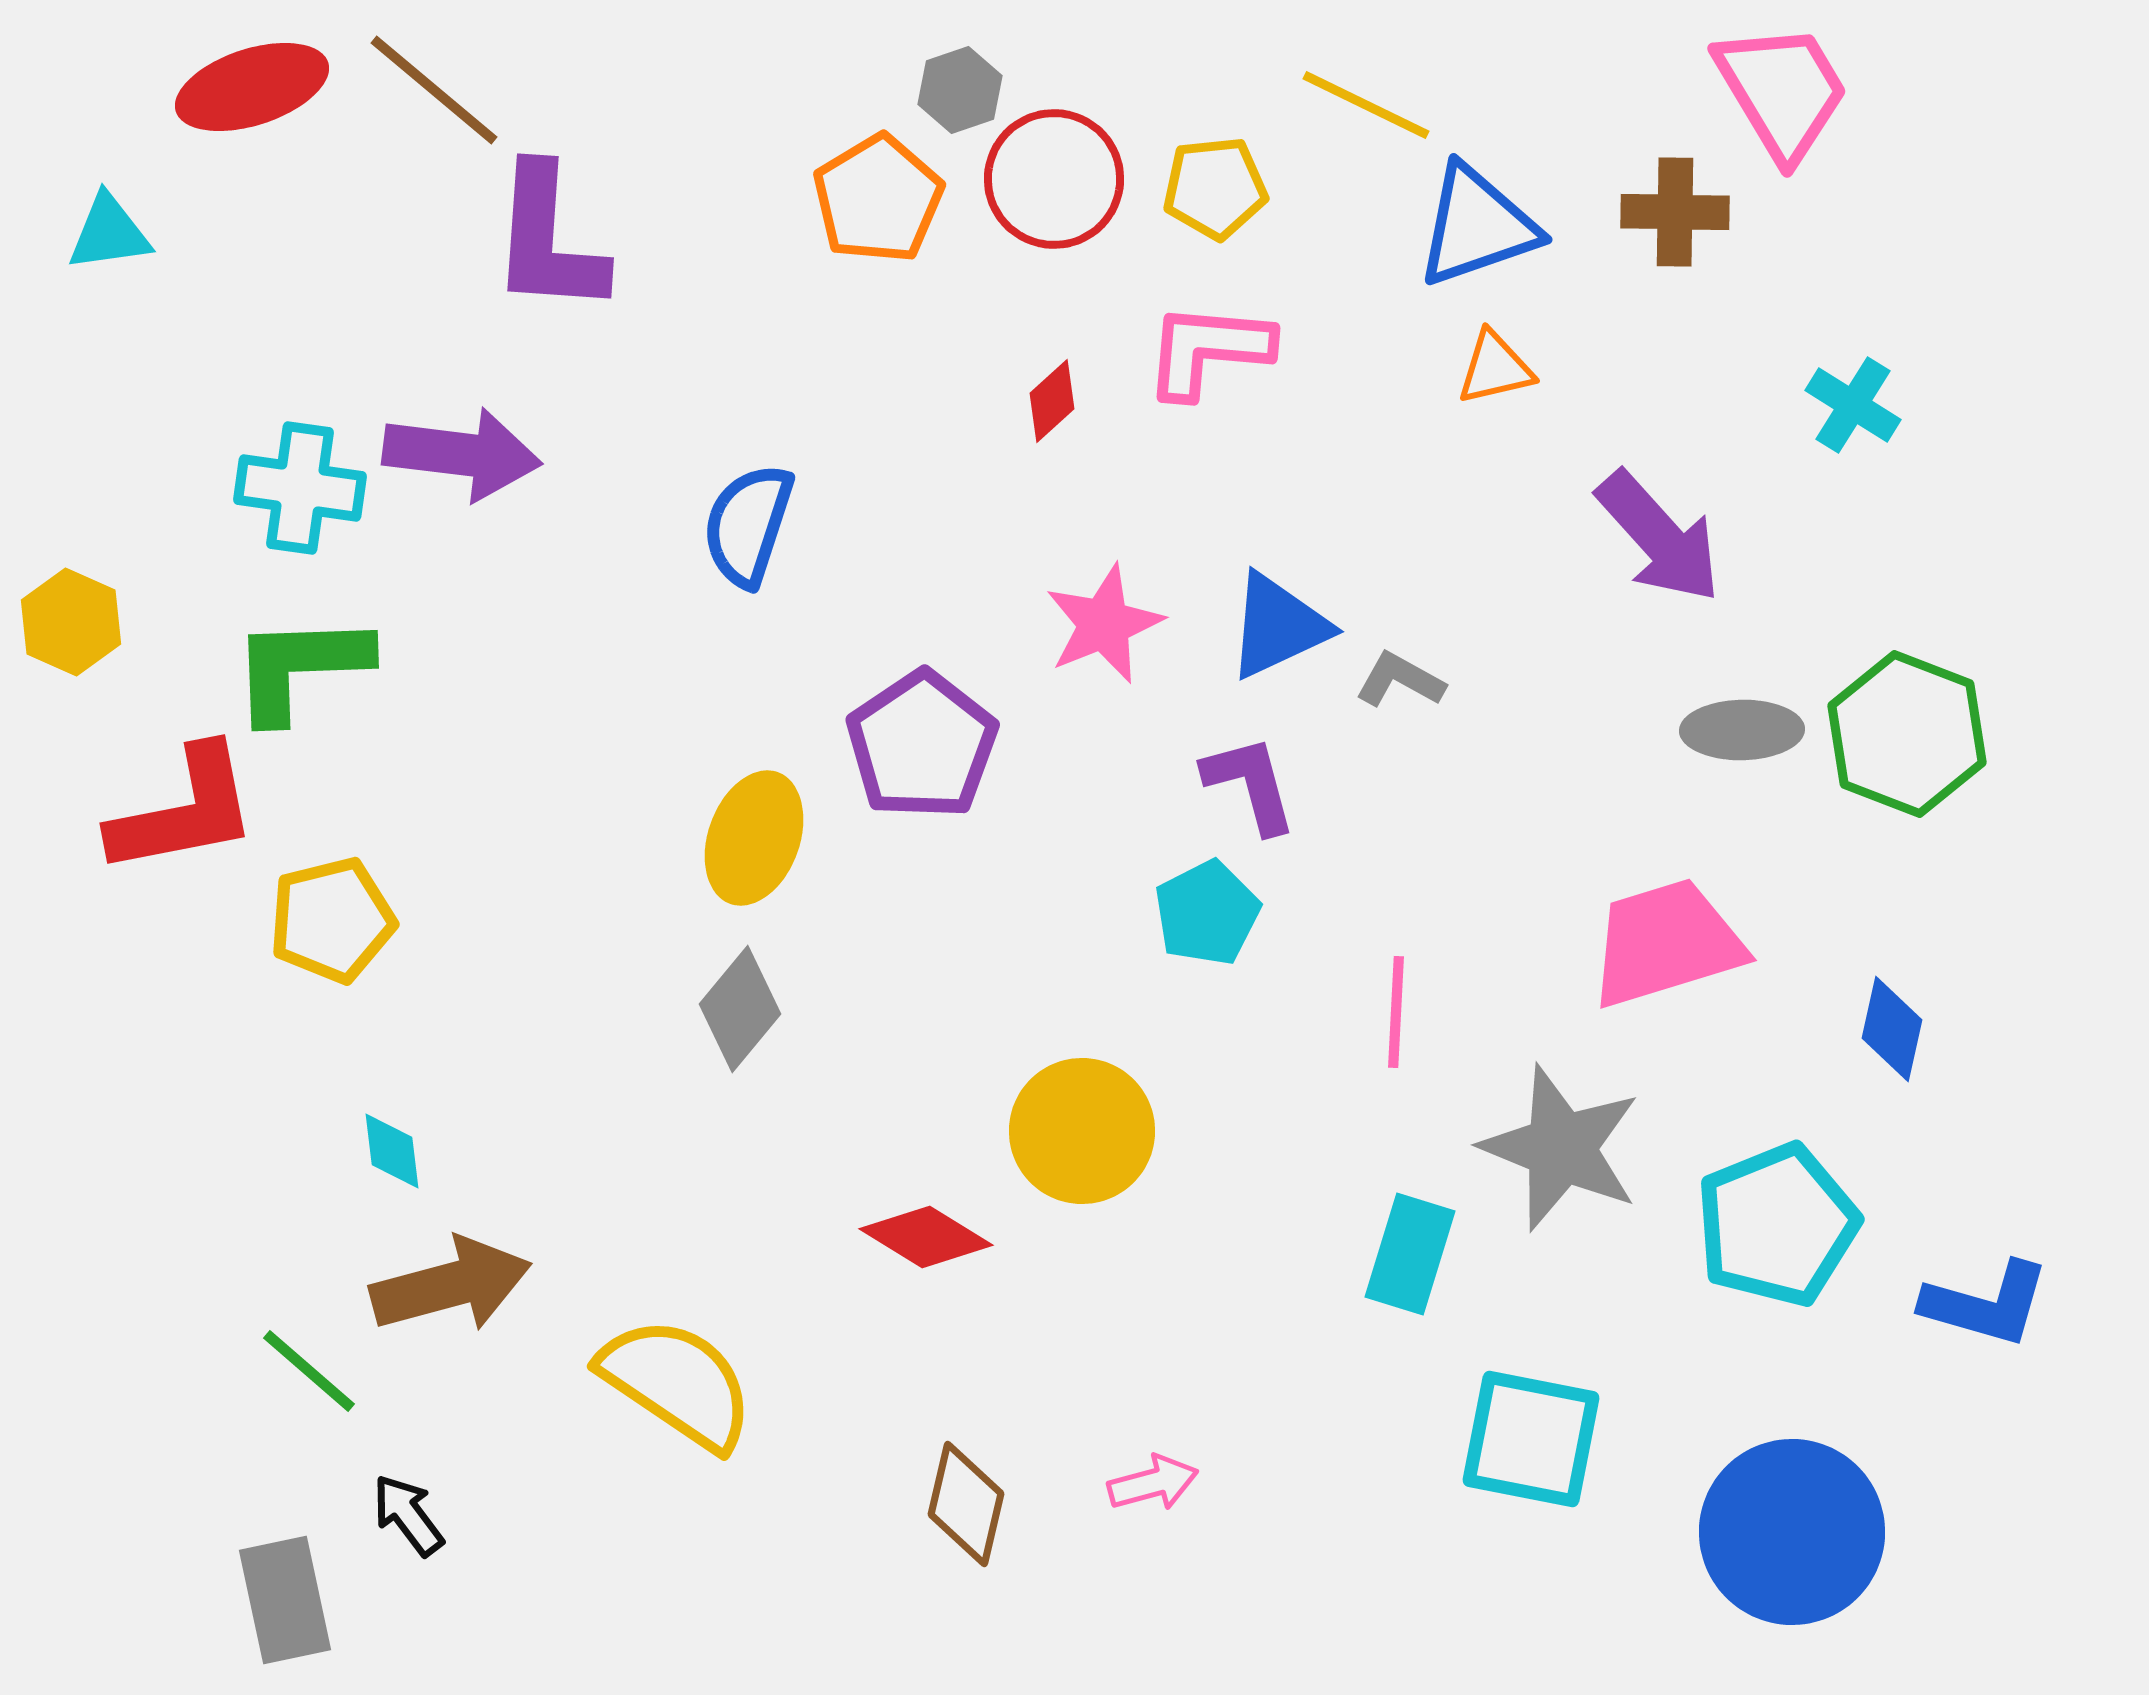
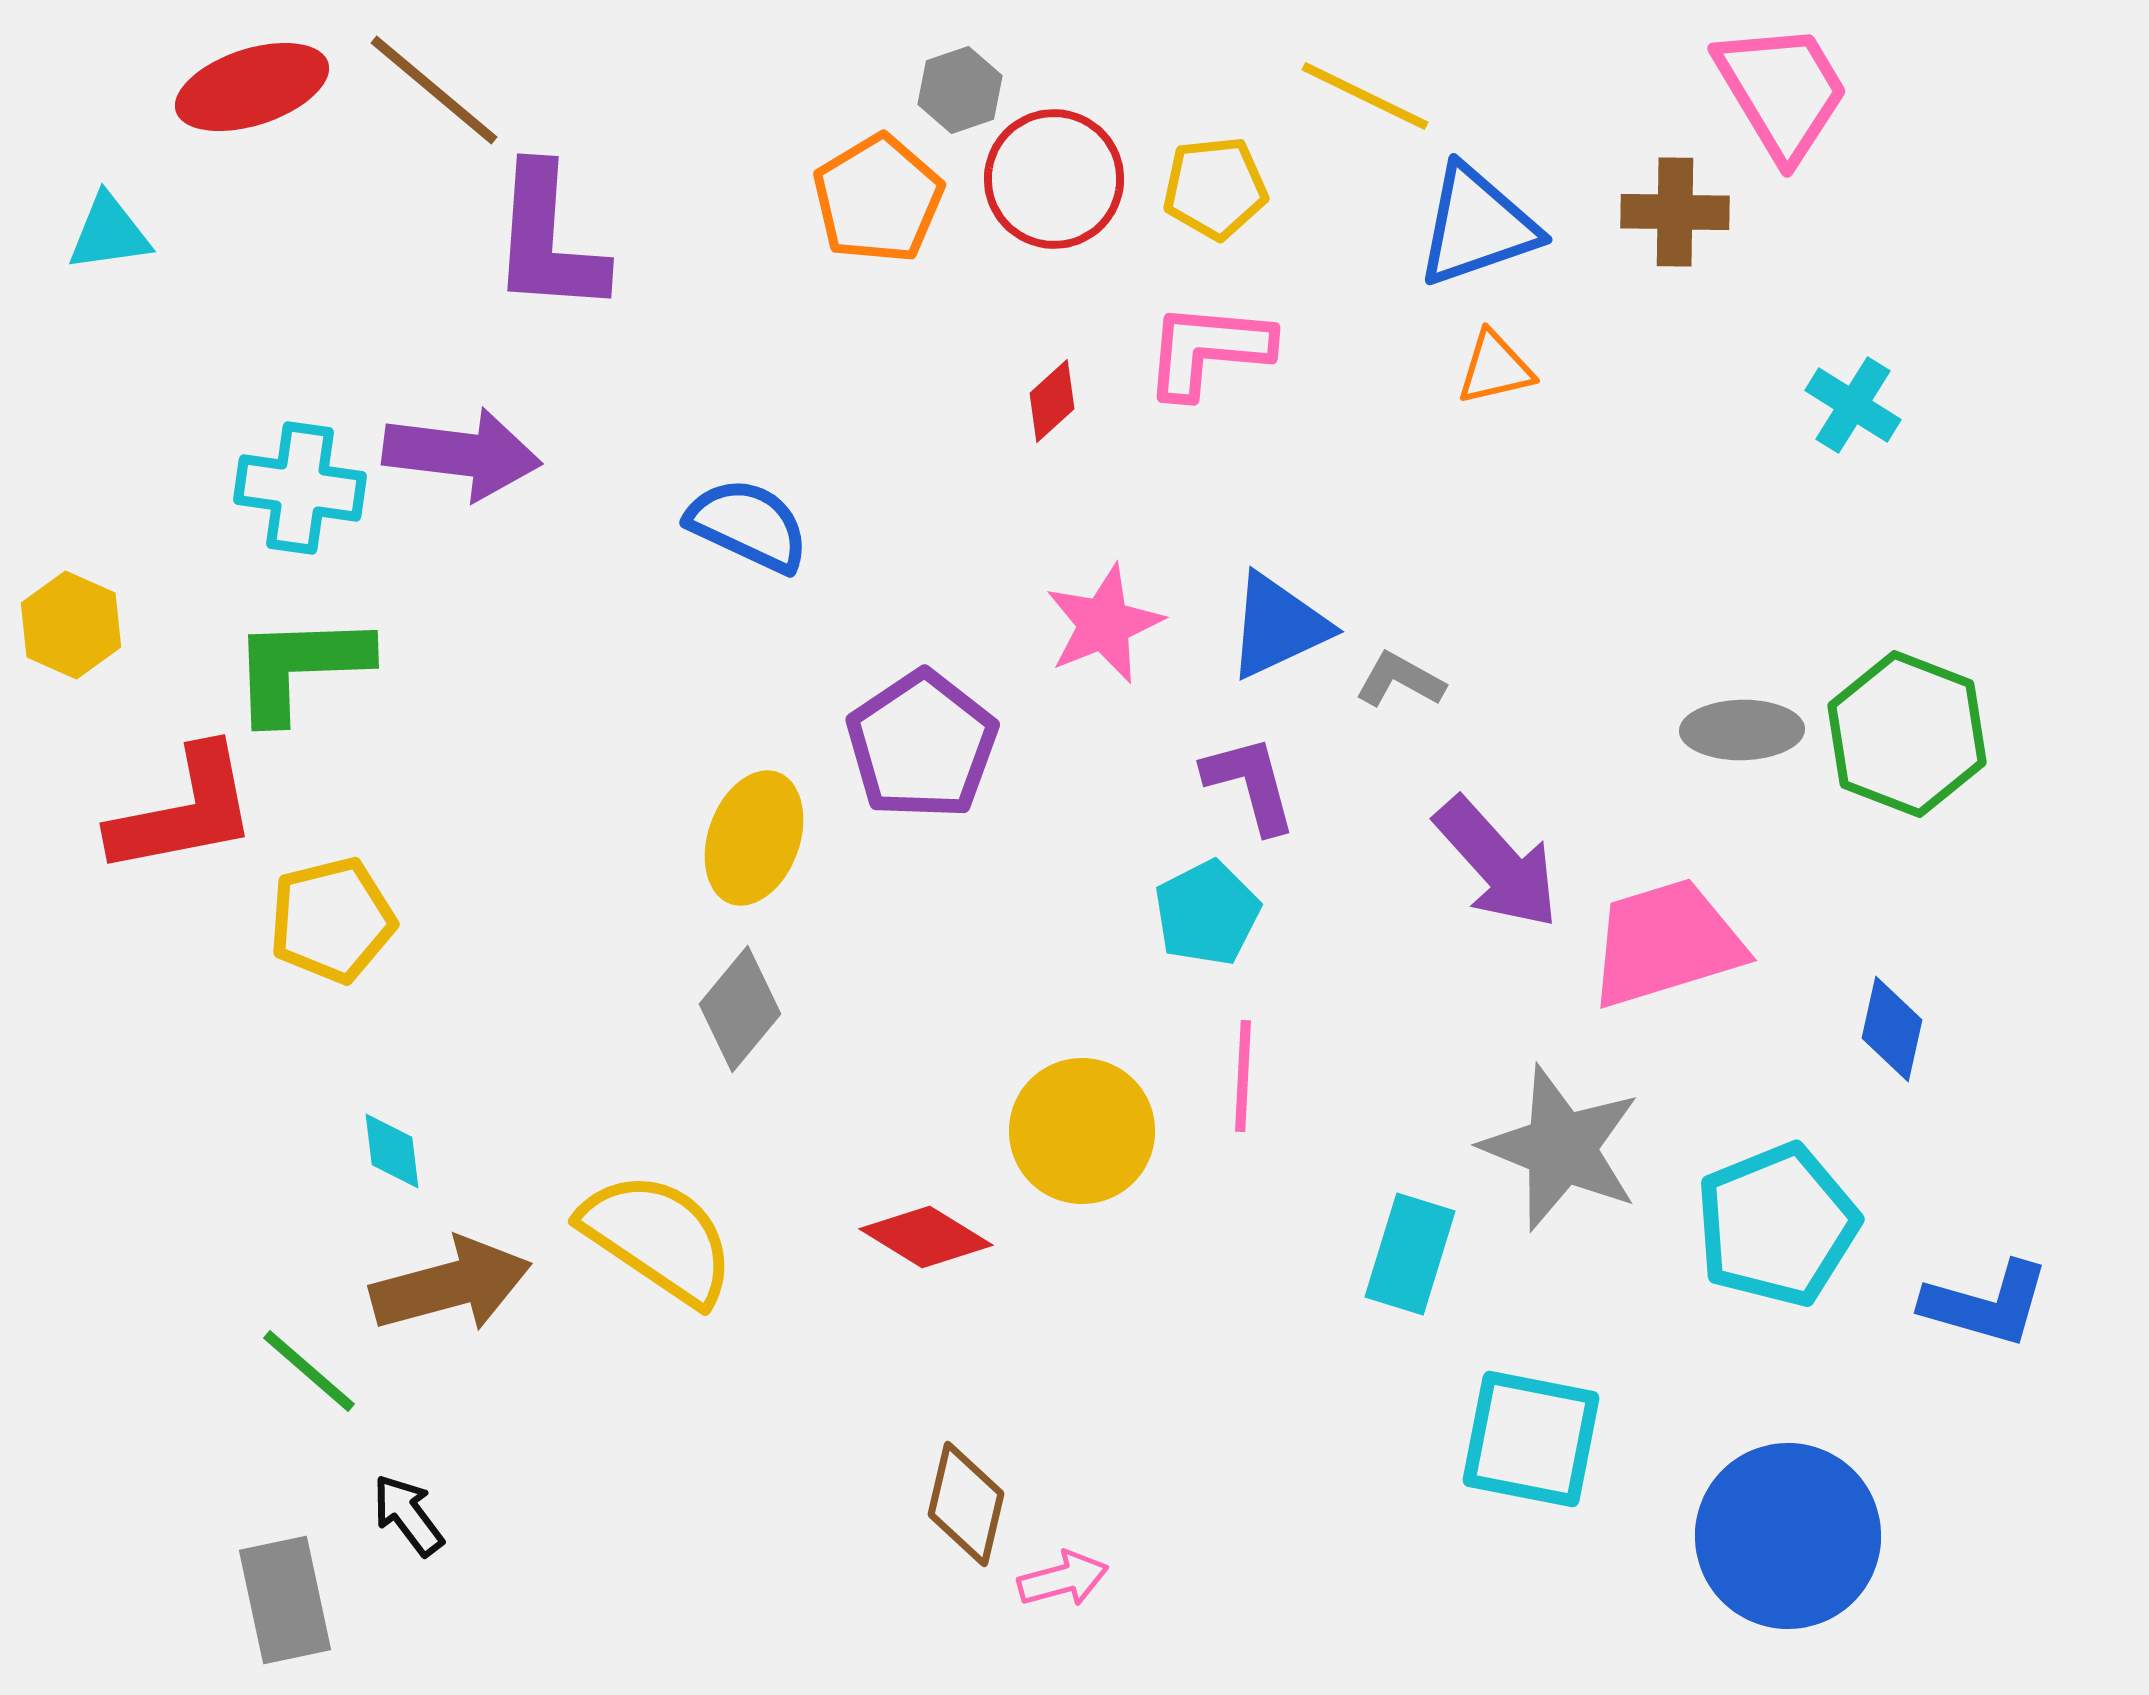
yellow line at (1366, 105): moved 1 px left, 9 px up
blue semicircle at (748, 525): rotated 97 degrees clockwise
purple arrow at (1659, 537): moved 162 px left, 326 px down
yellow hexagon at (71, 622): moved 3 px down
pink line at (1396, 1012): moved 153 px left, 64 px down
yellow semicircle at (677, 1383): moved 19 px left, 145 px up
pink arrow at (1153, 1483): moved 90 px left, 96 px down
blue circle at (1792, 1532): moved 4 px left, 4 px down
